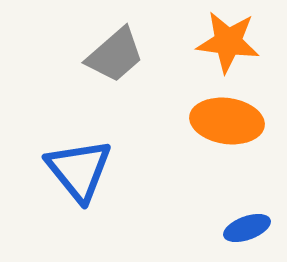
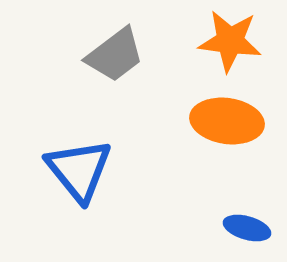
orange star: moved 2 px right, 1 px up
gray trapezoid: rotated 4 degrees clockwise
blue ellipse: rotated 36 degrees clockwise
